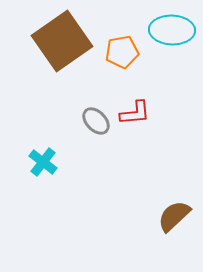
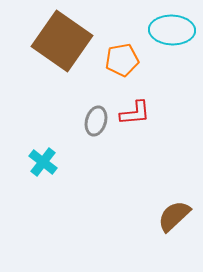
brown square: rotated 20 degrees counterclockwise
orange pentagon: moved 8 px down
gray ellipse: rotated 60 degrees clockwise
